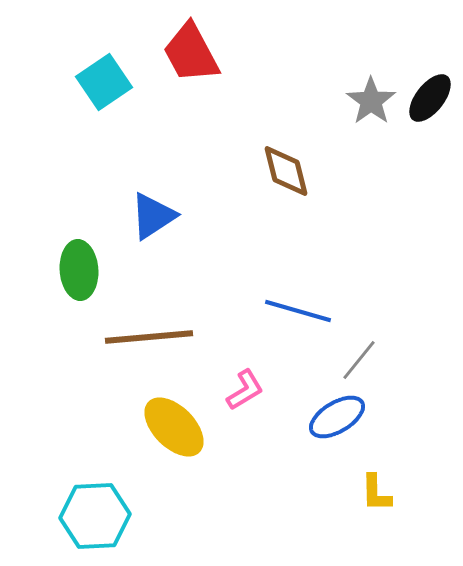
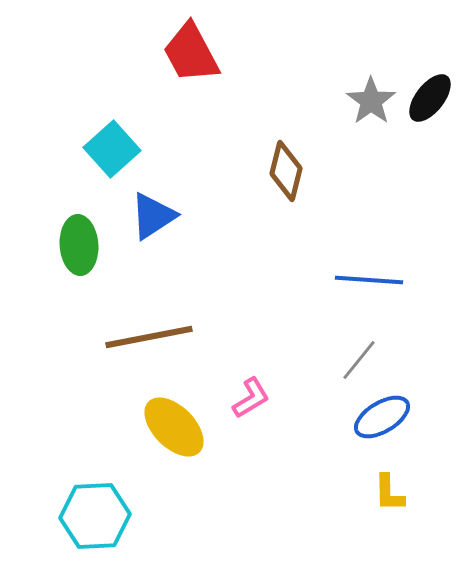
cyan square: moved 8 px right, 67 px down; rotated 8 degrees counterclockwise
brown diamond: rotated 28 degrees clockwise
green ellipse: moved 25 px up
blue line: moved 71 px right, 31 px up; rotated 12 degrees counterclockwise
brown line: rotated 6 degrees counterclockwise
pink L-shape: moved 6 px right, 8 px down
blue ellipse: moved 45 px right
yellow L-shape: moved 13 px right
